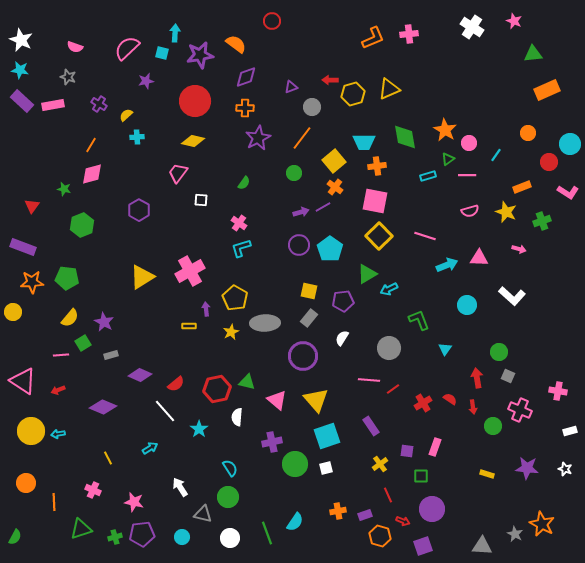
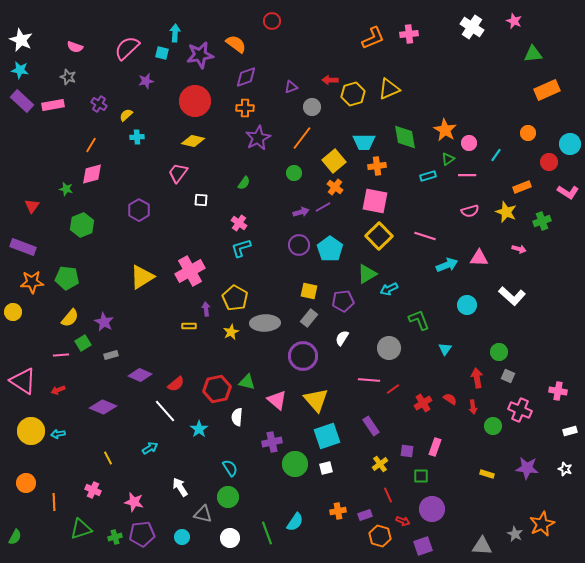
green star at (64, 189): moved 2 px right
orange star at (542, 524): rotated 20 degrees clockwise
